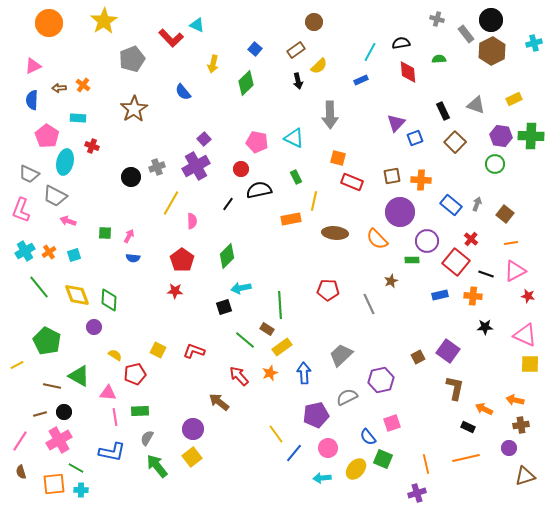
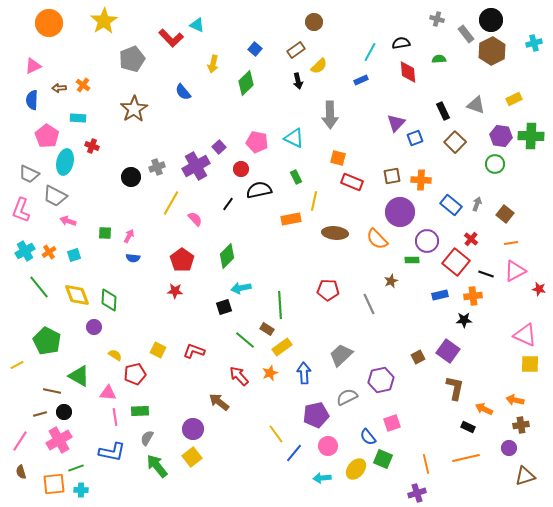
purple square at (204, 139): moved 15 px right, 8 px down
pink semicircle at (192, 221): moved 3 px right, 2 px up; rotated 42 degrees counterclockwise
orange cross at (473, 296): rotated 12 degrees counterclockwise
red star at (528, 296): moved 11 px right, 7 px up
black star at (485, 327): moved 21 px left, 7 px up
brown line at (52, 386): moved 5 px down
pink circle at (328, 448): moved 2 px up
green line at (76, 468): rotated 49 degrees counterclockwise
